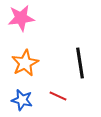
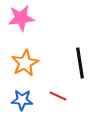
blue star: rotated 10 degrees counterclockwise
